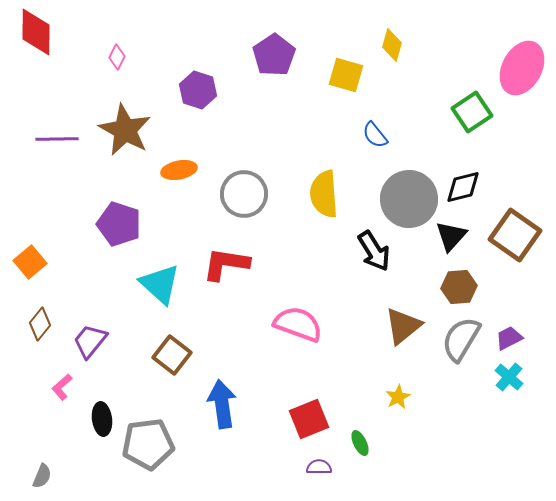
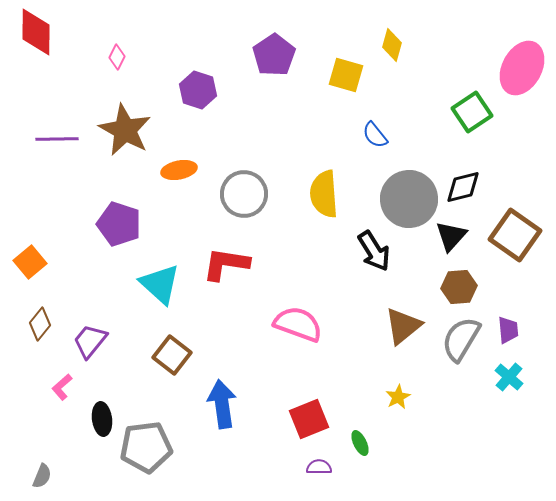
purple trapezoid at (509, 338): moved 1 px left, 8 px up; rotated 112 degrees clockwise
gray pentagon at (148, 444): moved 2 px left, 3 px down
